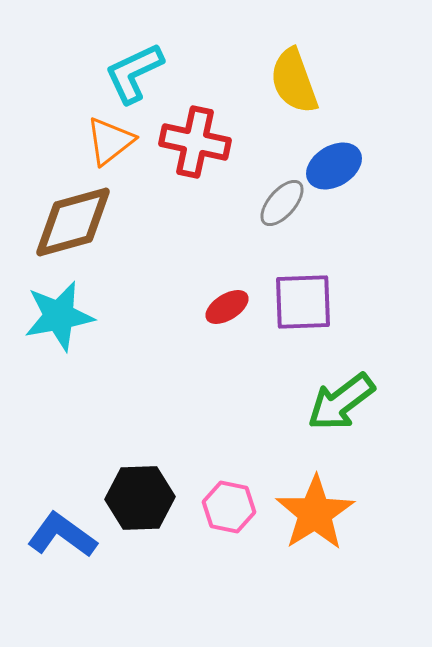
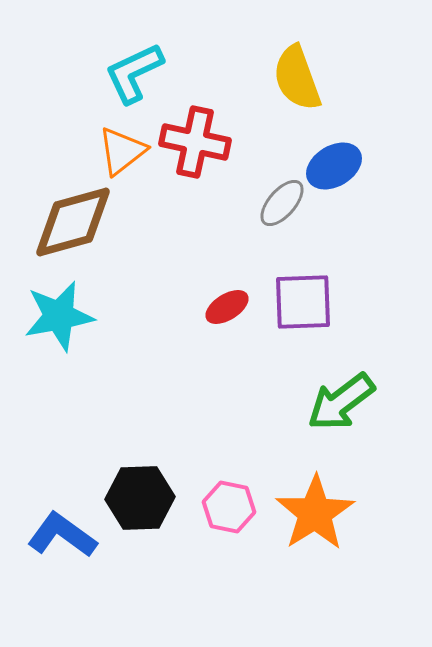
yellow semicircle: moved 3 px right, 3 px up
orange triangle: moved 12 px right, 10 px down
